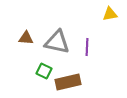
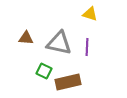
yellow triangle: moved 20 px left; rotated 28 degrees clockwise
gray triangle: moved 2 px right, 1 px down
